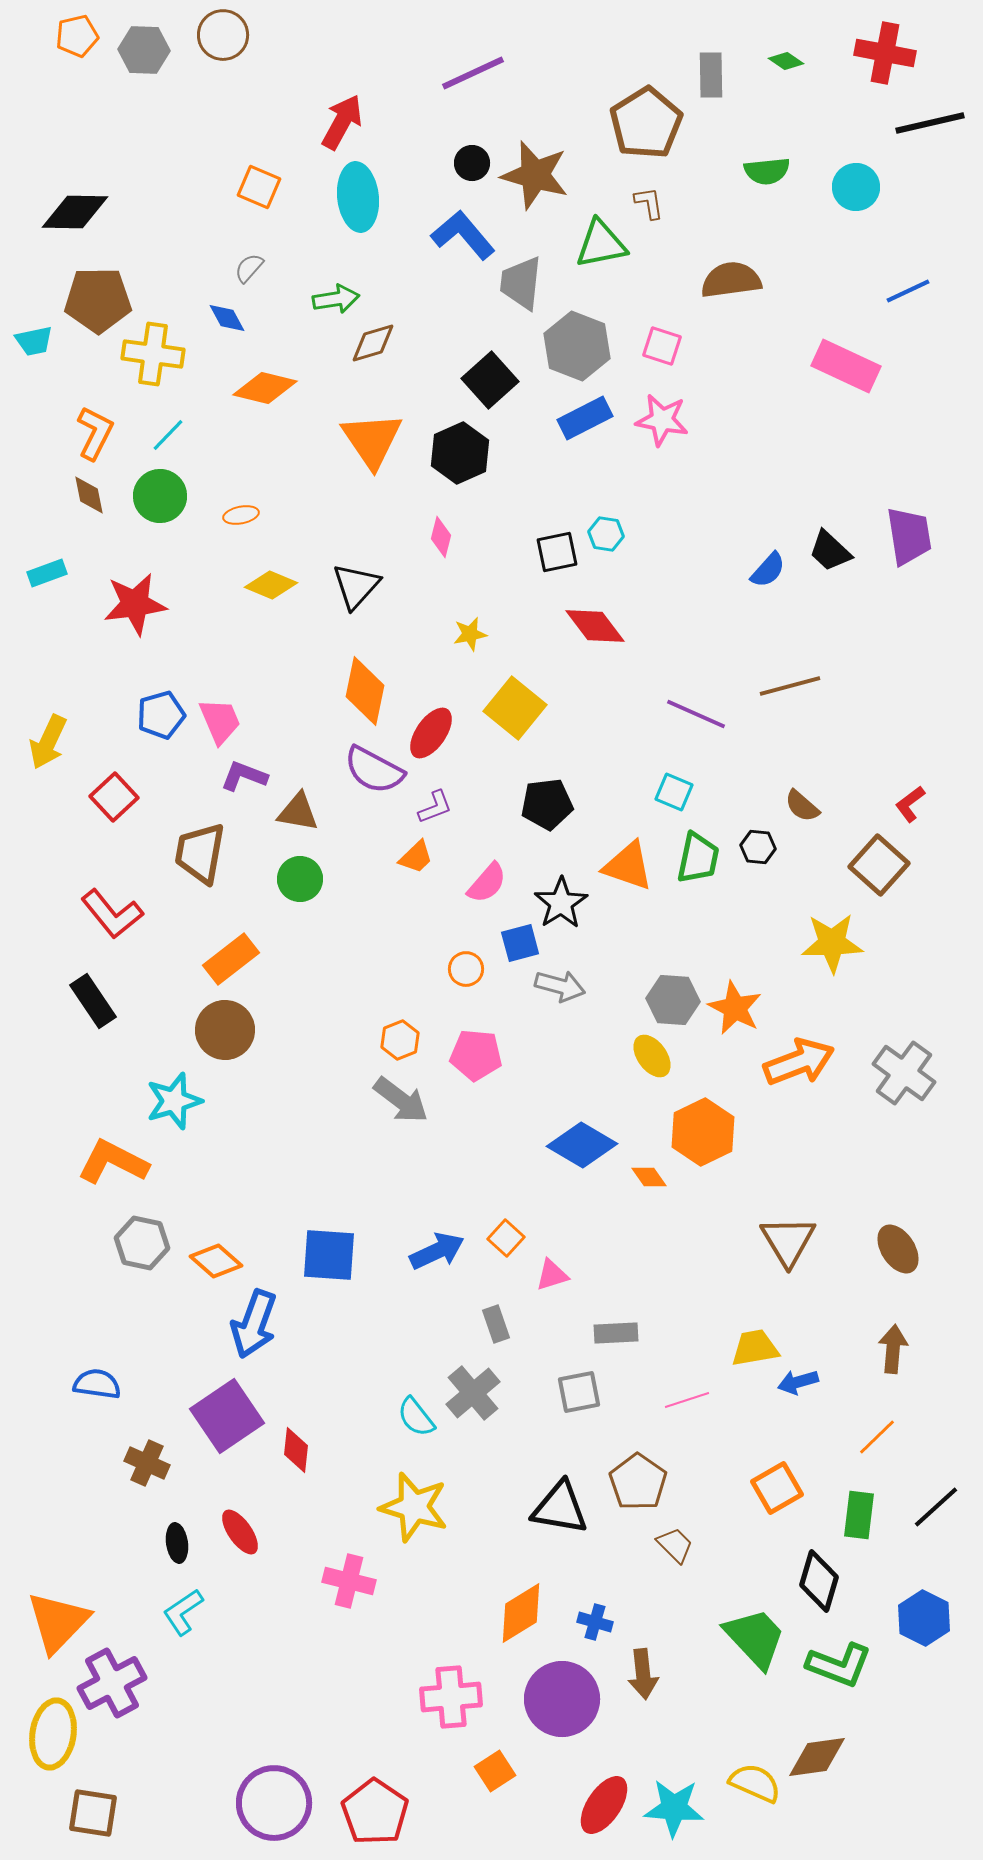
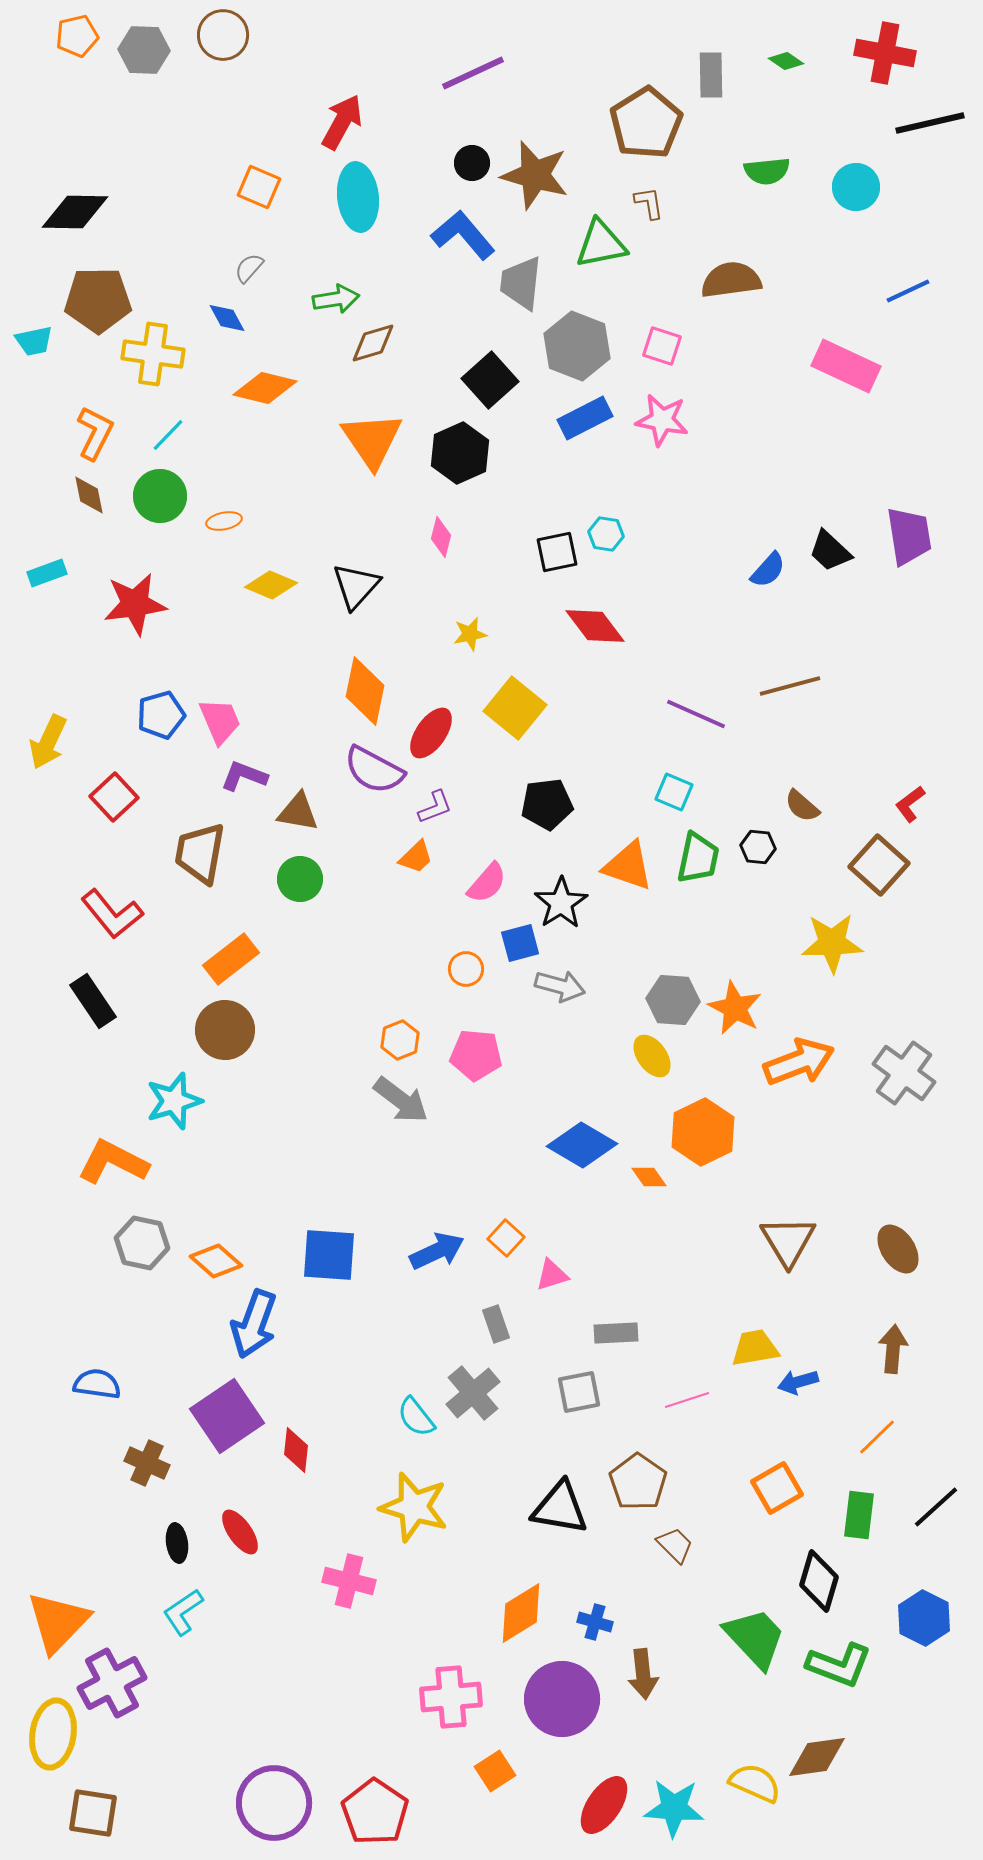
orange ellipse at (241, 515): moved 17 px left, 6 px down
